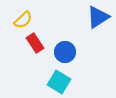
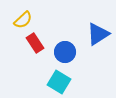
blue triangle: moved 17 px down
